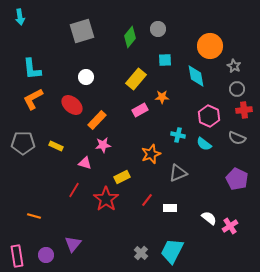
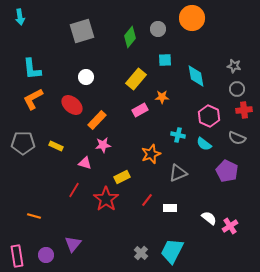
orange circle at (210, 46): moved 18 px left, 28 px up
gray star at (234, 66): rotated 16 degrees counterclockwise
purple pentagon at (237, 179): moved 10 px left, 8 px up
